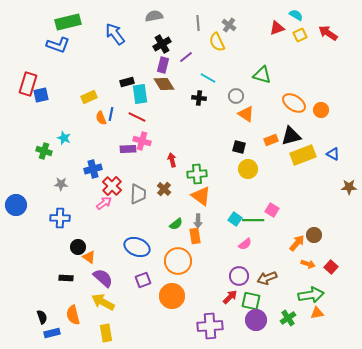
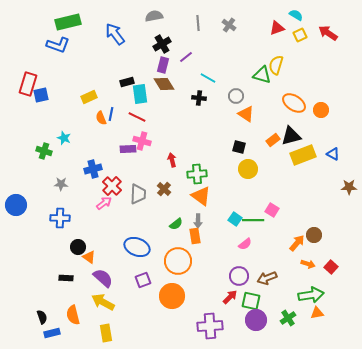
yellow semicircle at (217, 42): moved 59 px right, 23 px down; rotated 42 degrees clockwise
orange rectangle at (271, 140): moved 2 px right; rotated 16 degrees counterclockwise
